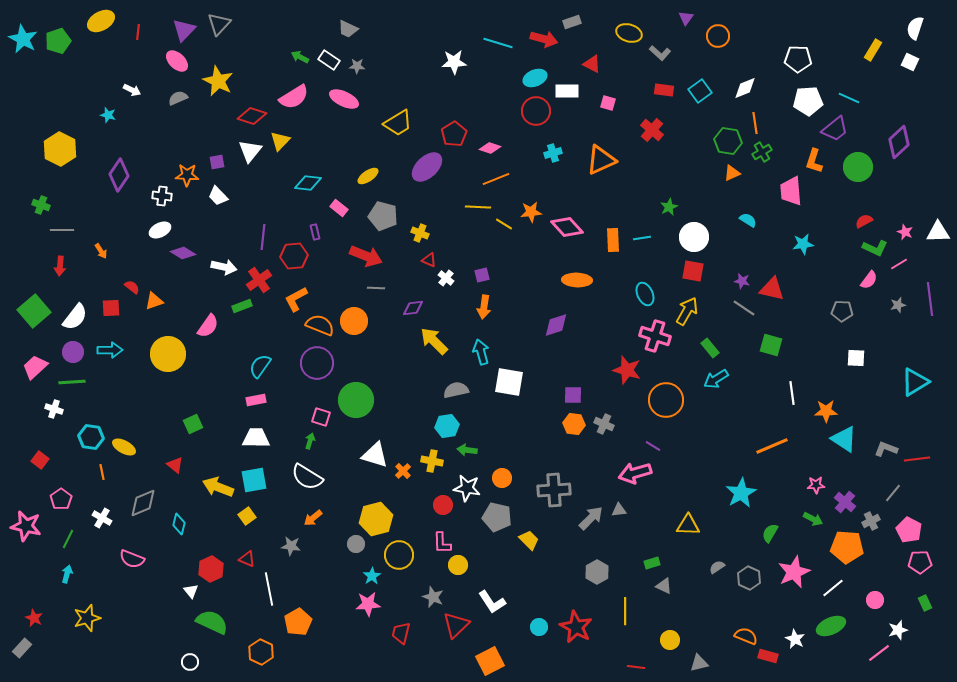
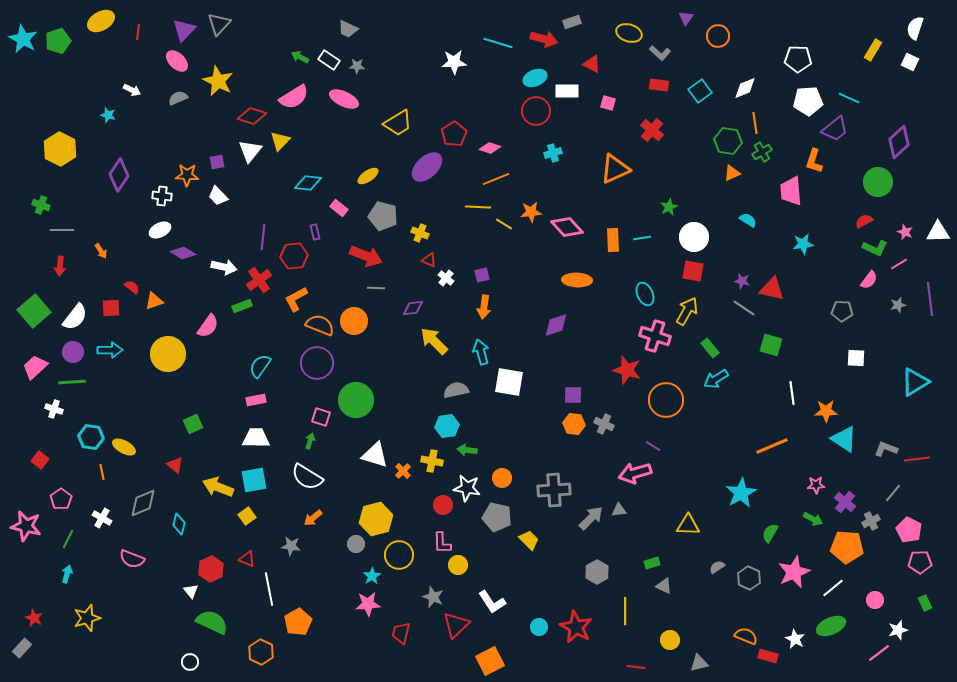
red rectangle at (664, 90): moved 5 px left, 5 px up
orange triangle at (601, 160): moved 14 px right, 9 px down
green circle at (858, 167): moved 20 px right, 15 px down
